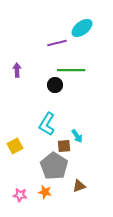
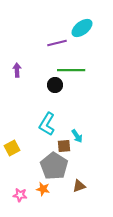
yellow square: moved 3 px left, 2 px down
orange star: moved 2 px left, 3 px up
